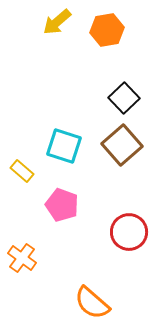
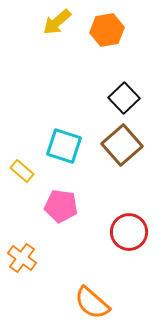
pink pentagon: moved 1 px left, 1 px down; rotated 12 degrees counterclockwise
